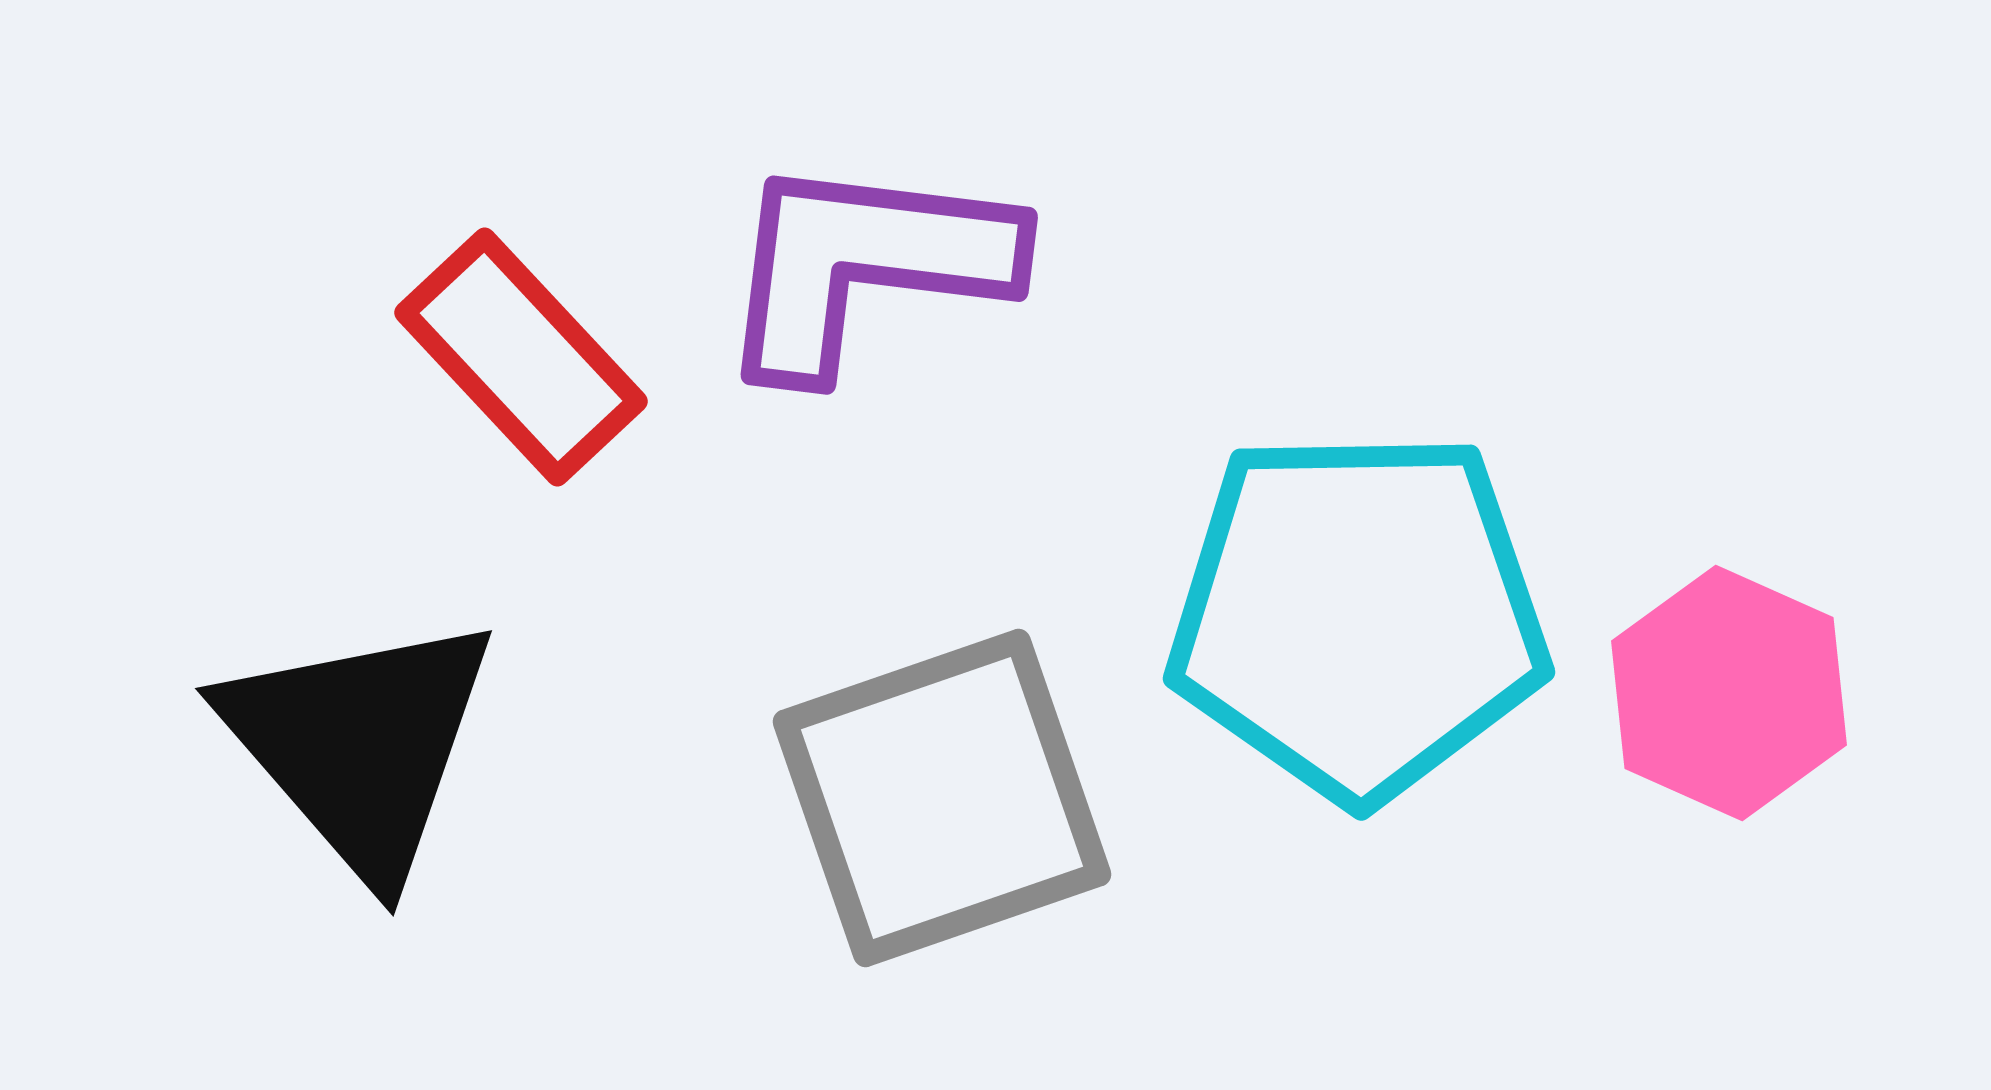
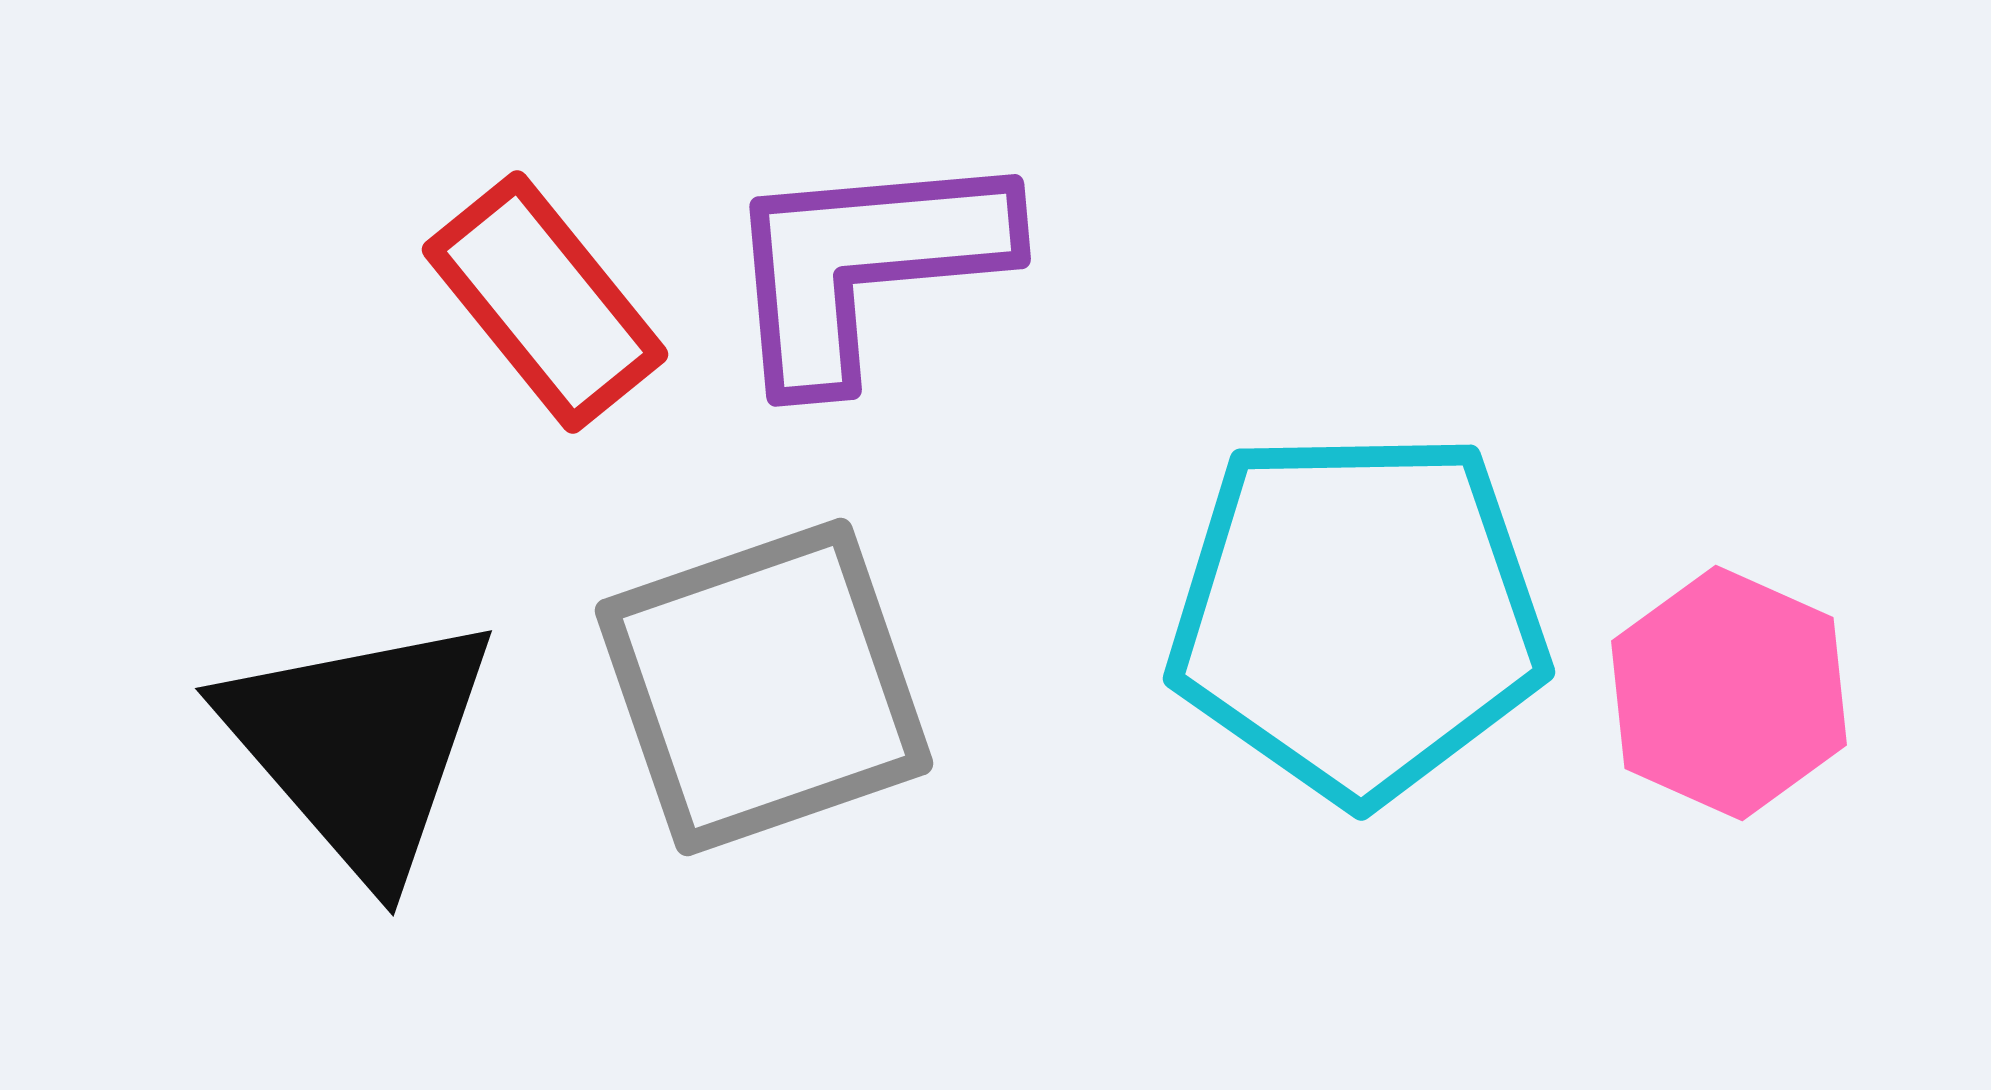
purple L-shape: rotated 12 degrees counterclockwise
red rectangle: moved 24 px right, 55 px up; rotated 4 degrees clockwise
gray square: moved 178 px left, 111 px up
